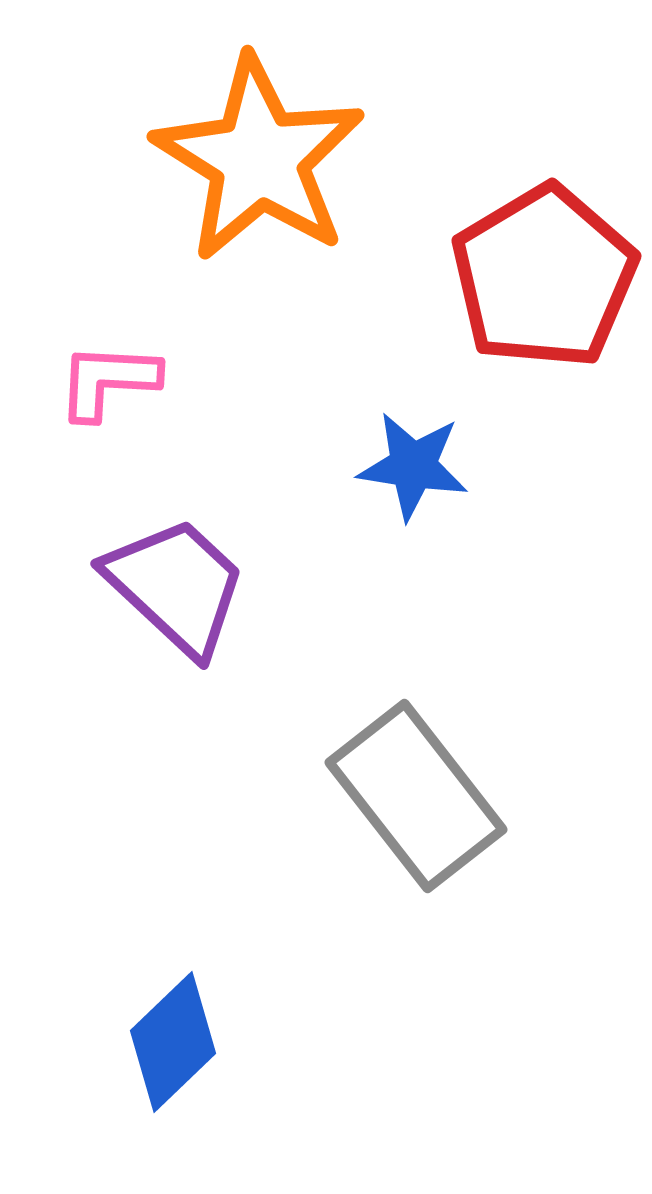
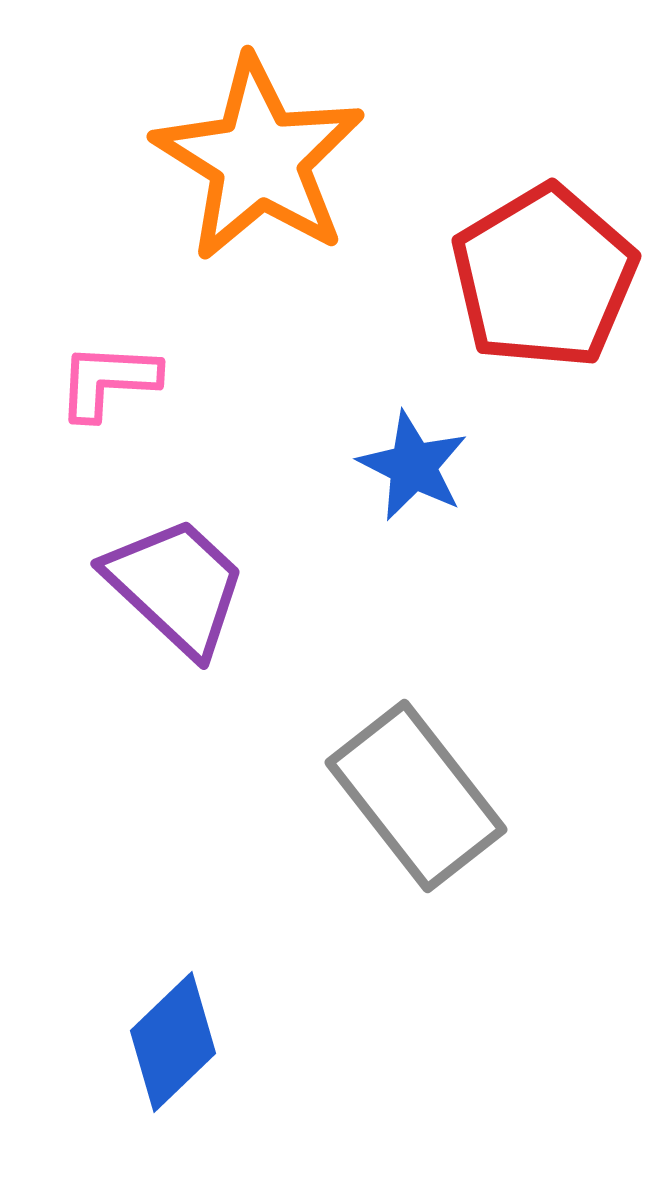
blue star: rotated 18 degrees clockwise
